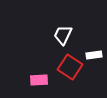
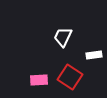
white trapezoid: moved 2 px down
red square: moved 10 px down
